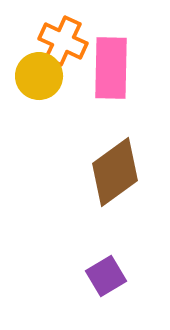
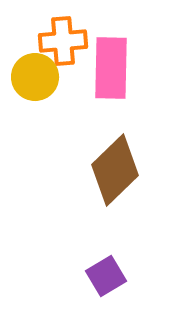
orange cross: rotated 30 degrees counterclockwise
yellow circle: moved 4 px left, 1 px down
brown diamond: moved 2 px up; rotated 8 degrees counterclockwise
